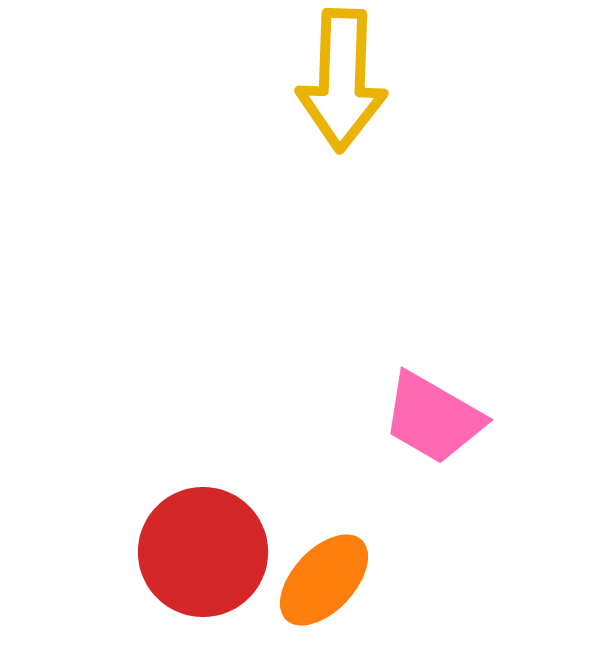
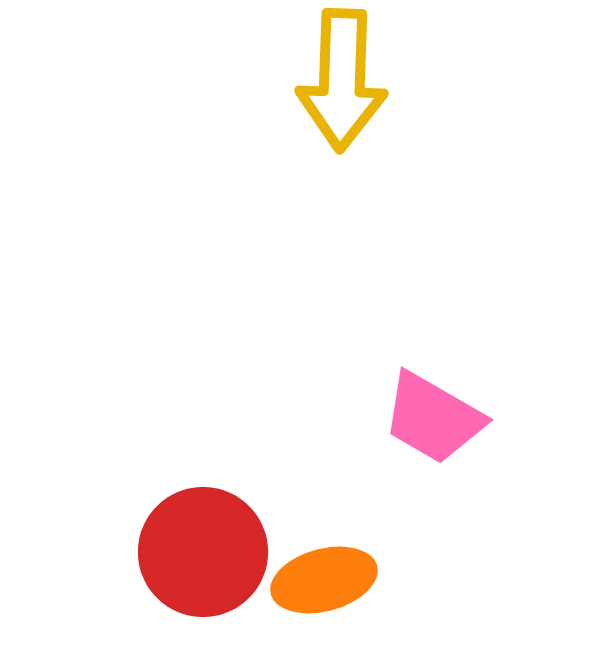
orange ellipse: rotated 32 degrees clockwise
